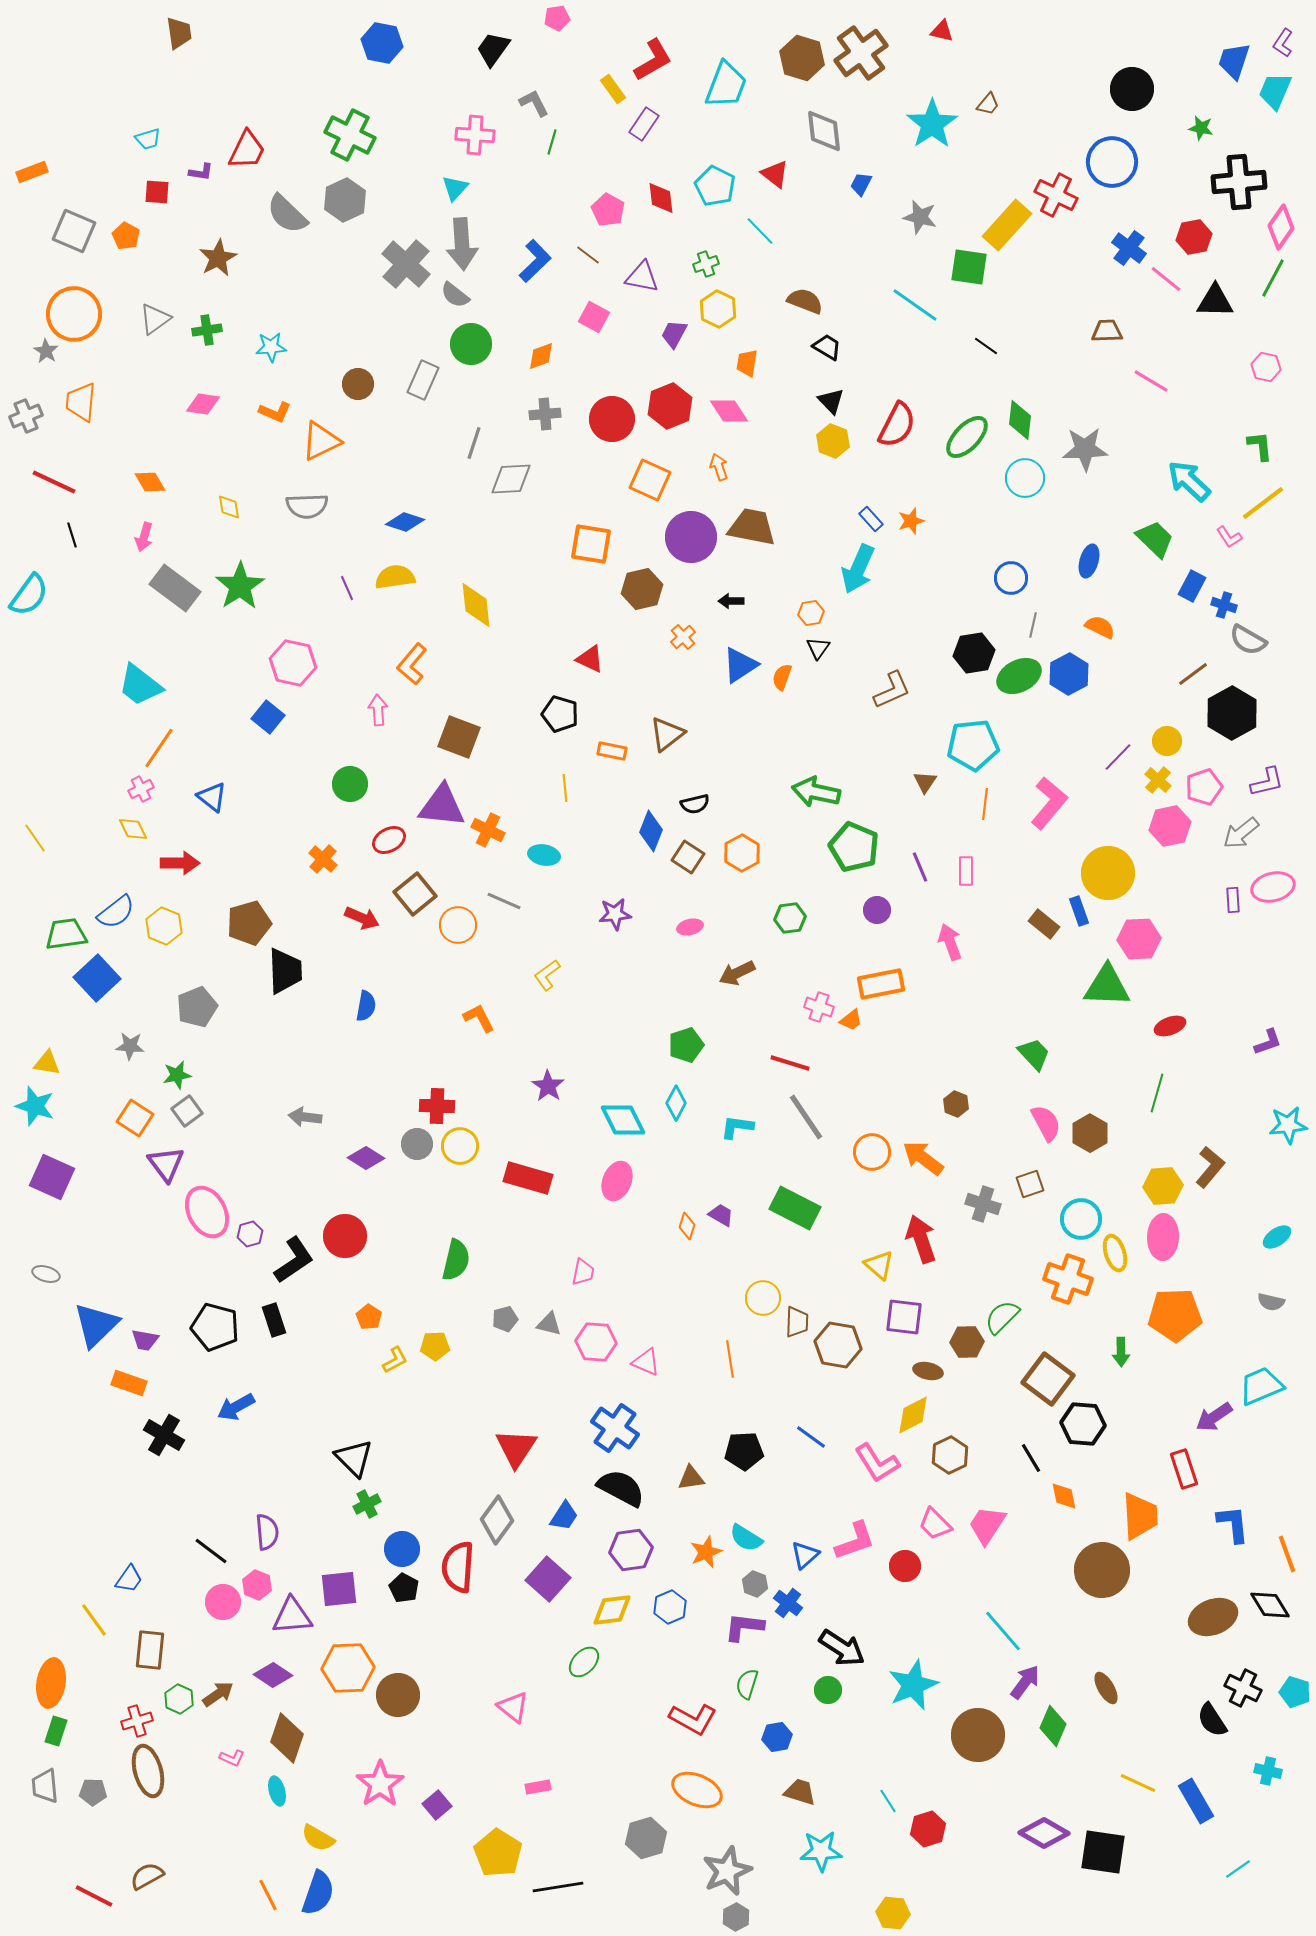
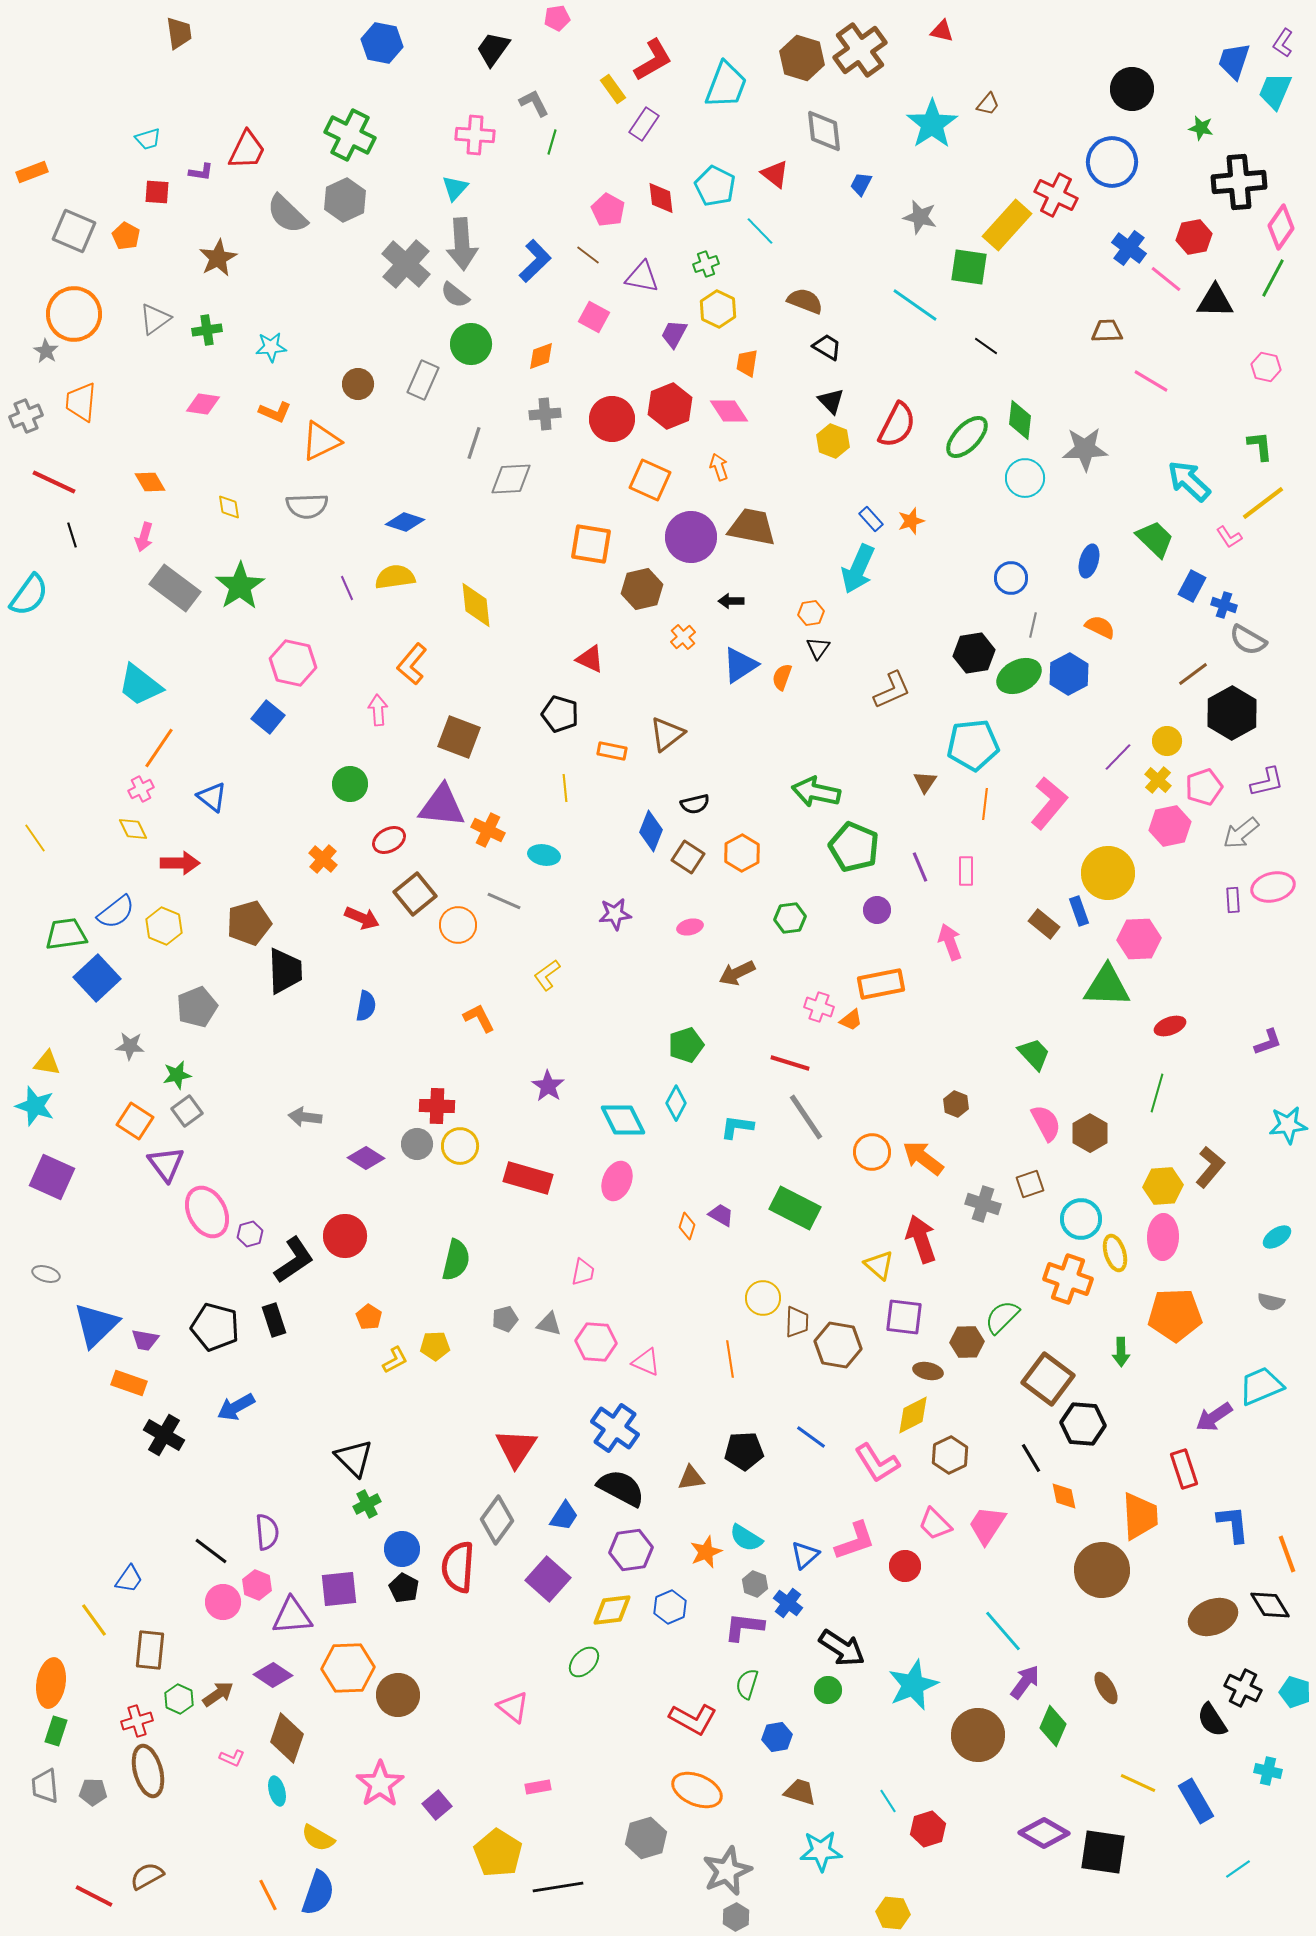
brown cross at (861, 53): moved 1 px left, 3 px up
orange square at (135, 1118): moved 3 px down
